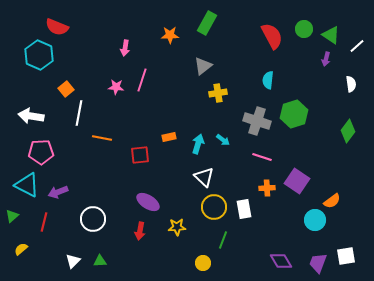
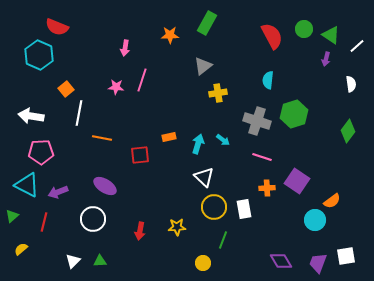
purple ellipse at (148, 202): moved 43 px left, 16 px up
